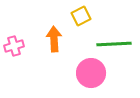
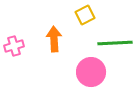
yellow square: moved 4 px right, 1 px up
green line: moved 1 px right, 1 px up
pink circle: moved 1 px up
